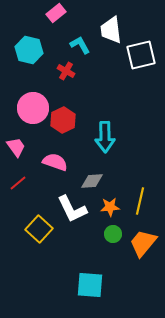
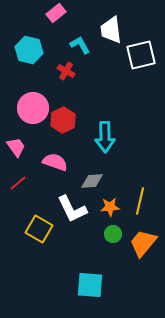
yellow square: rotated 12 degrees counterclockwise
